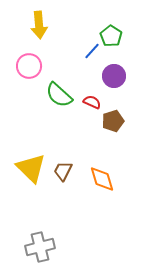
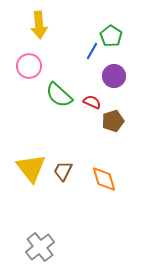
blue line: rotated 12 degrees counterclockwise
yellow triangle: rotated 8 degrees clockwise
orange diamond: moved 2 px right
gray cross: rotated 24 degrees counterclockwise
